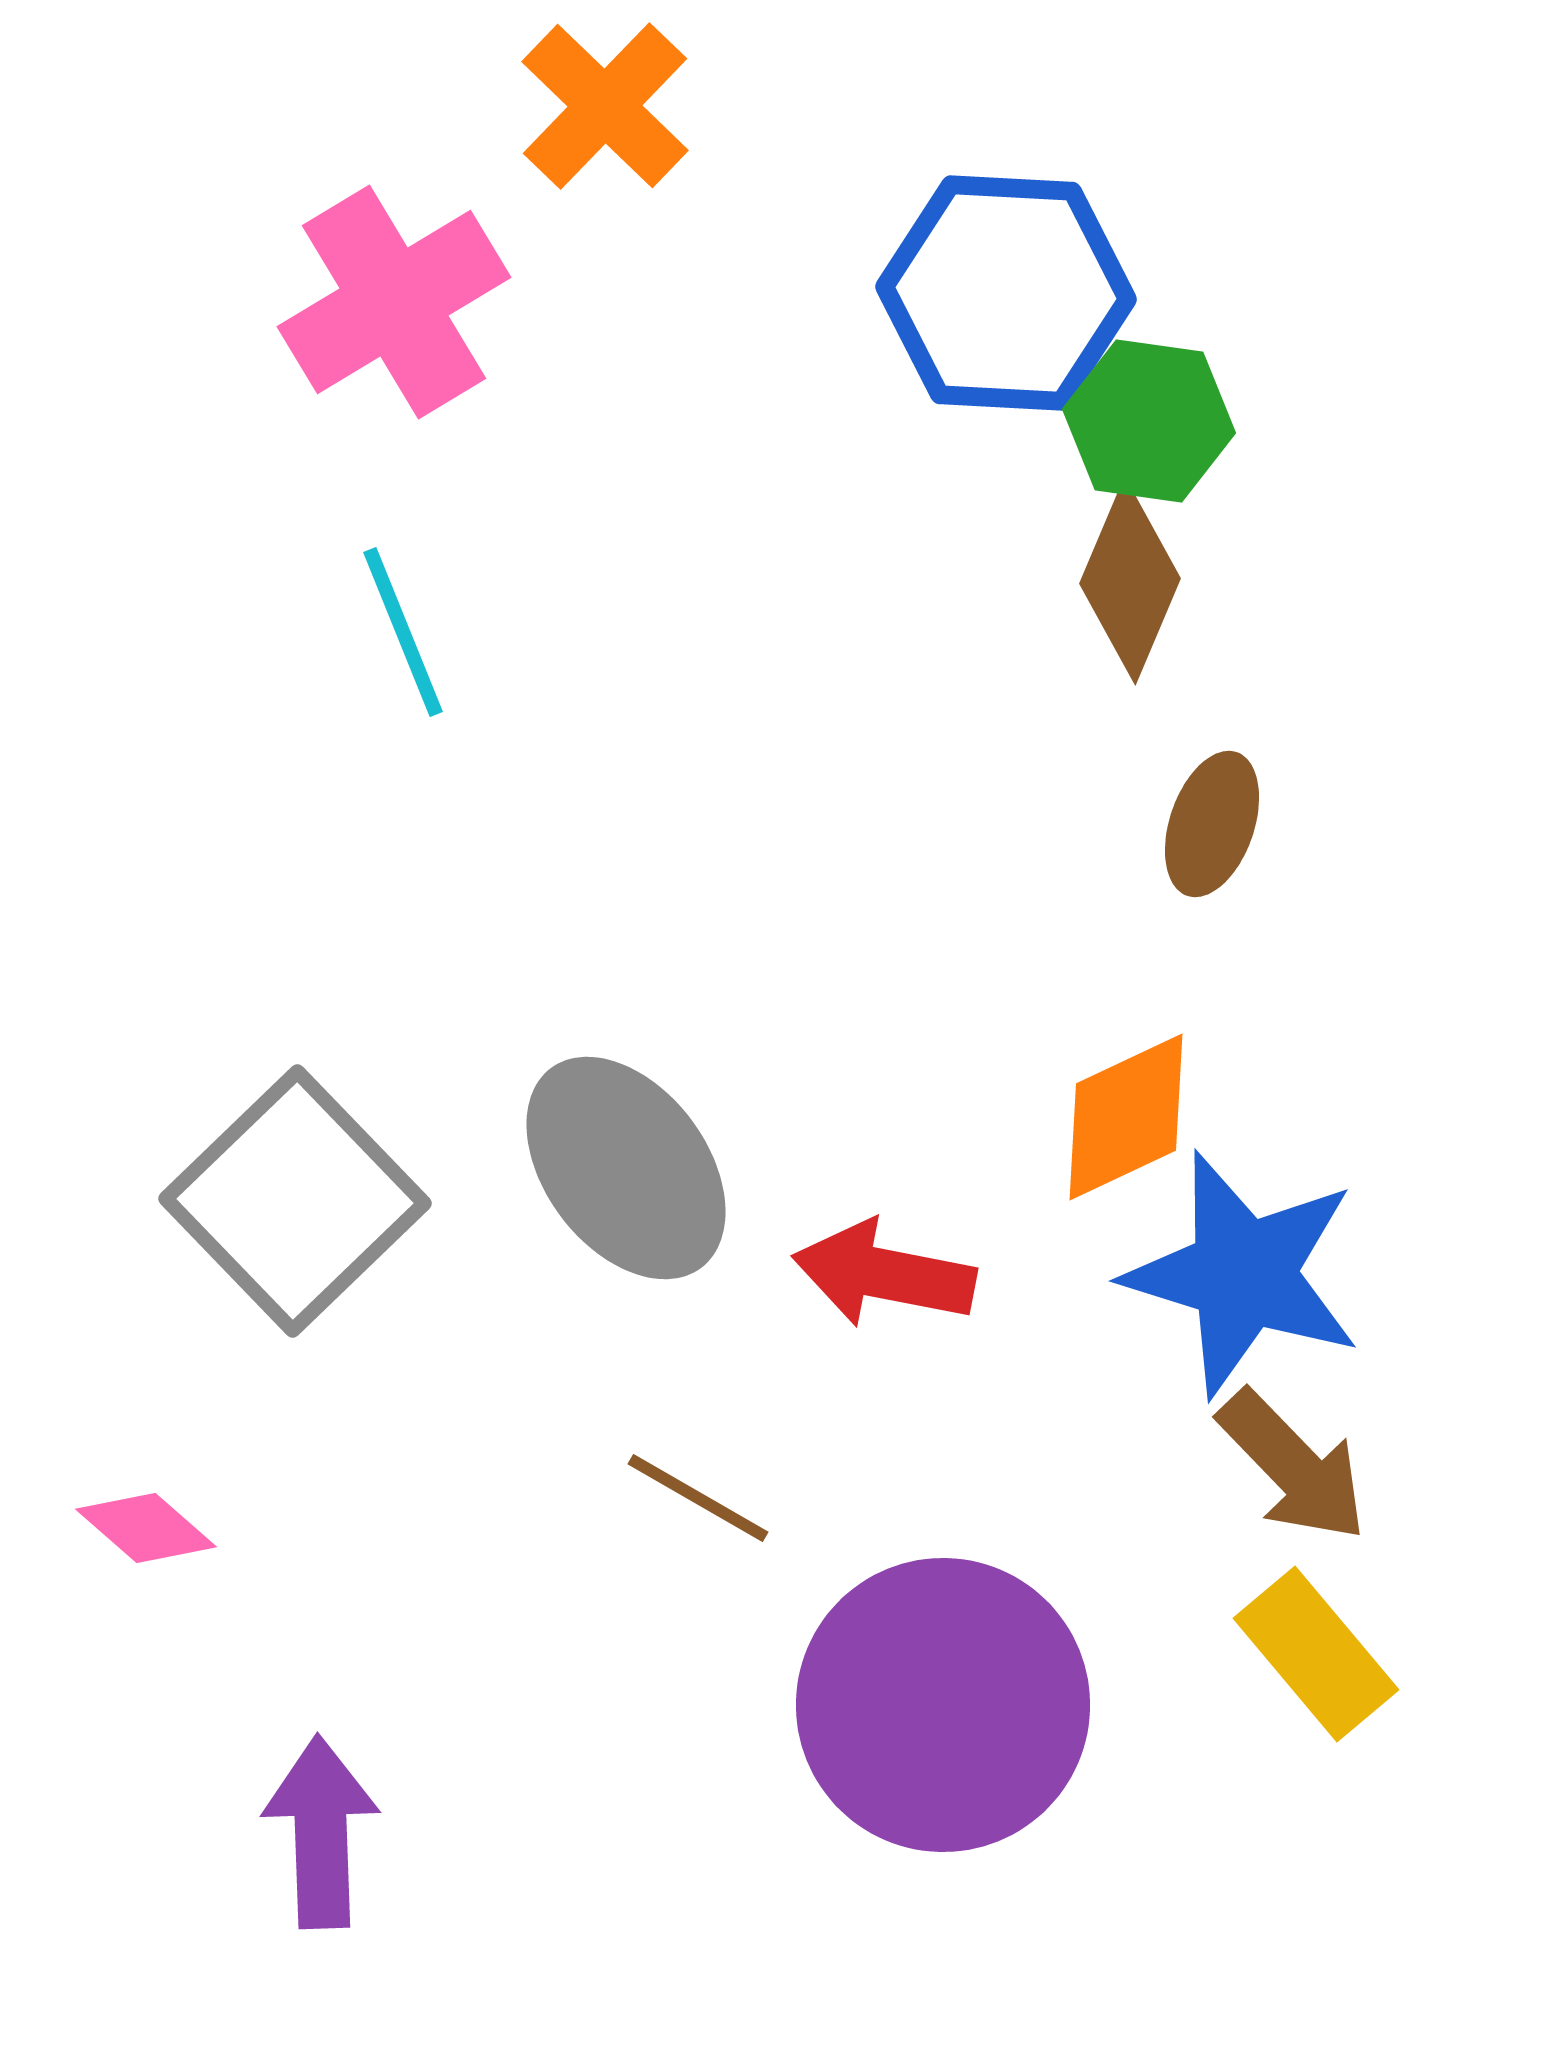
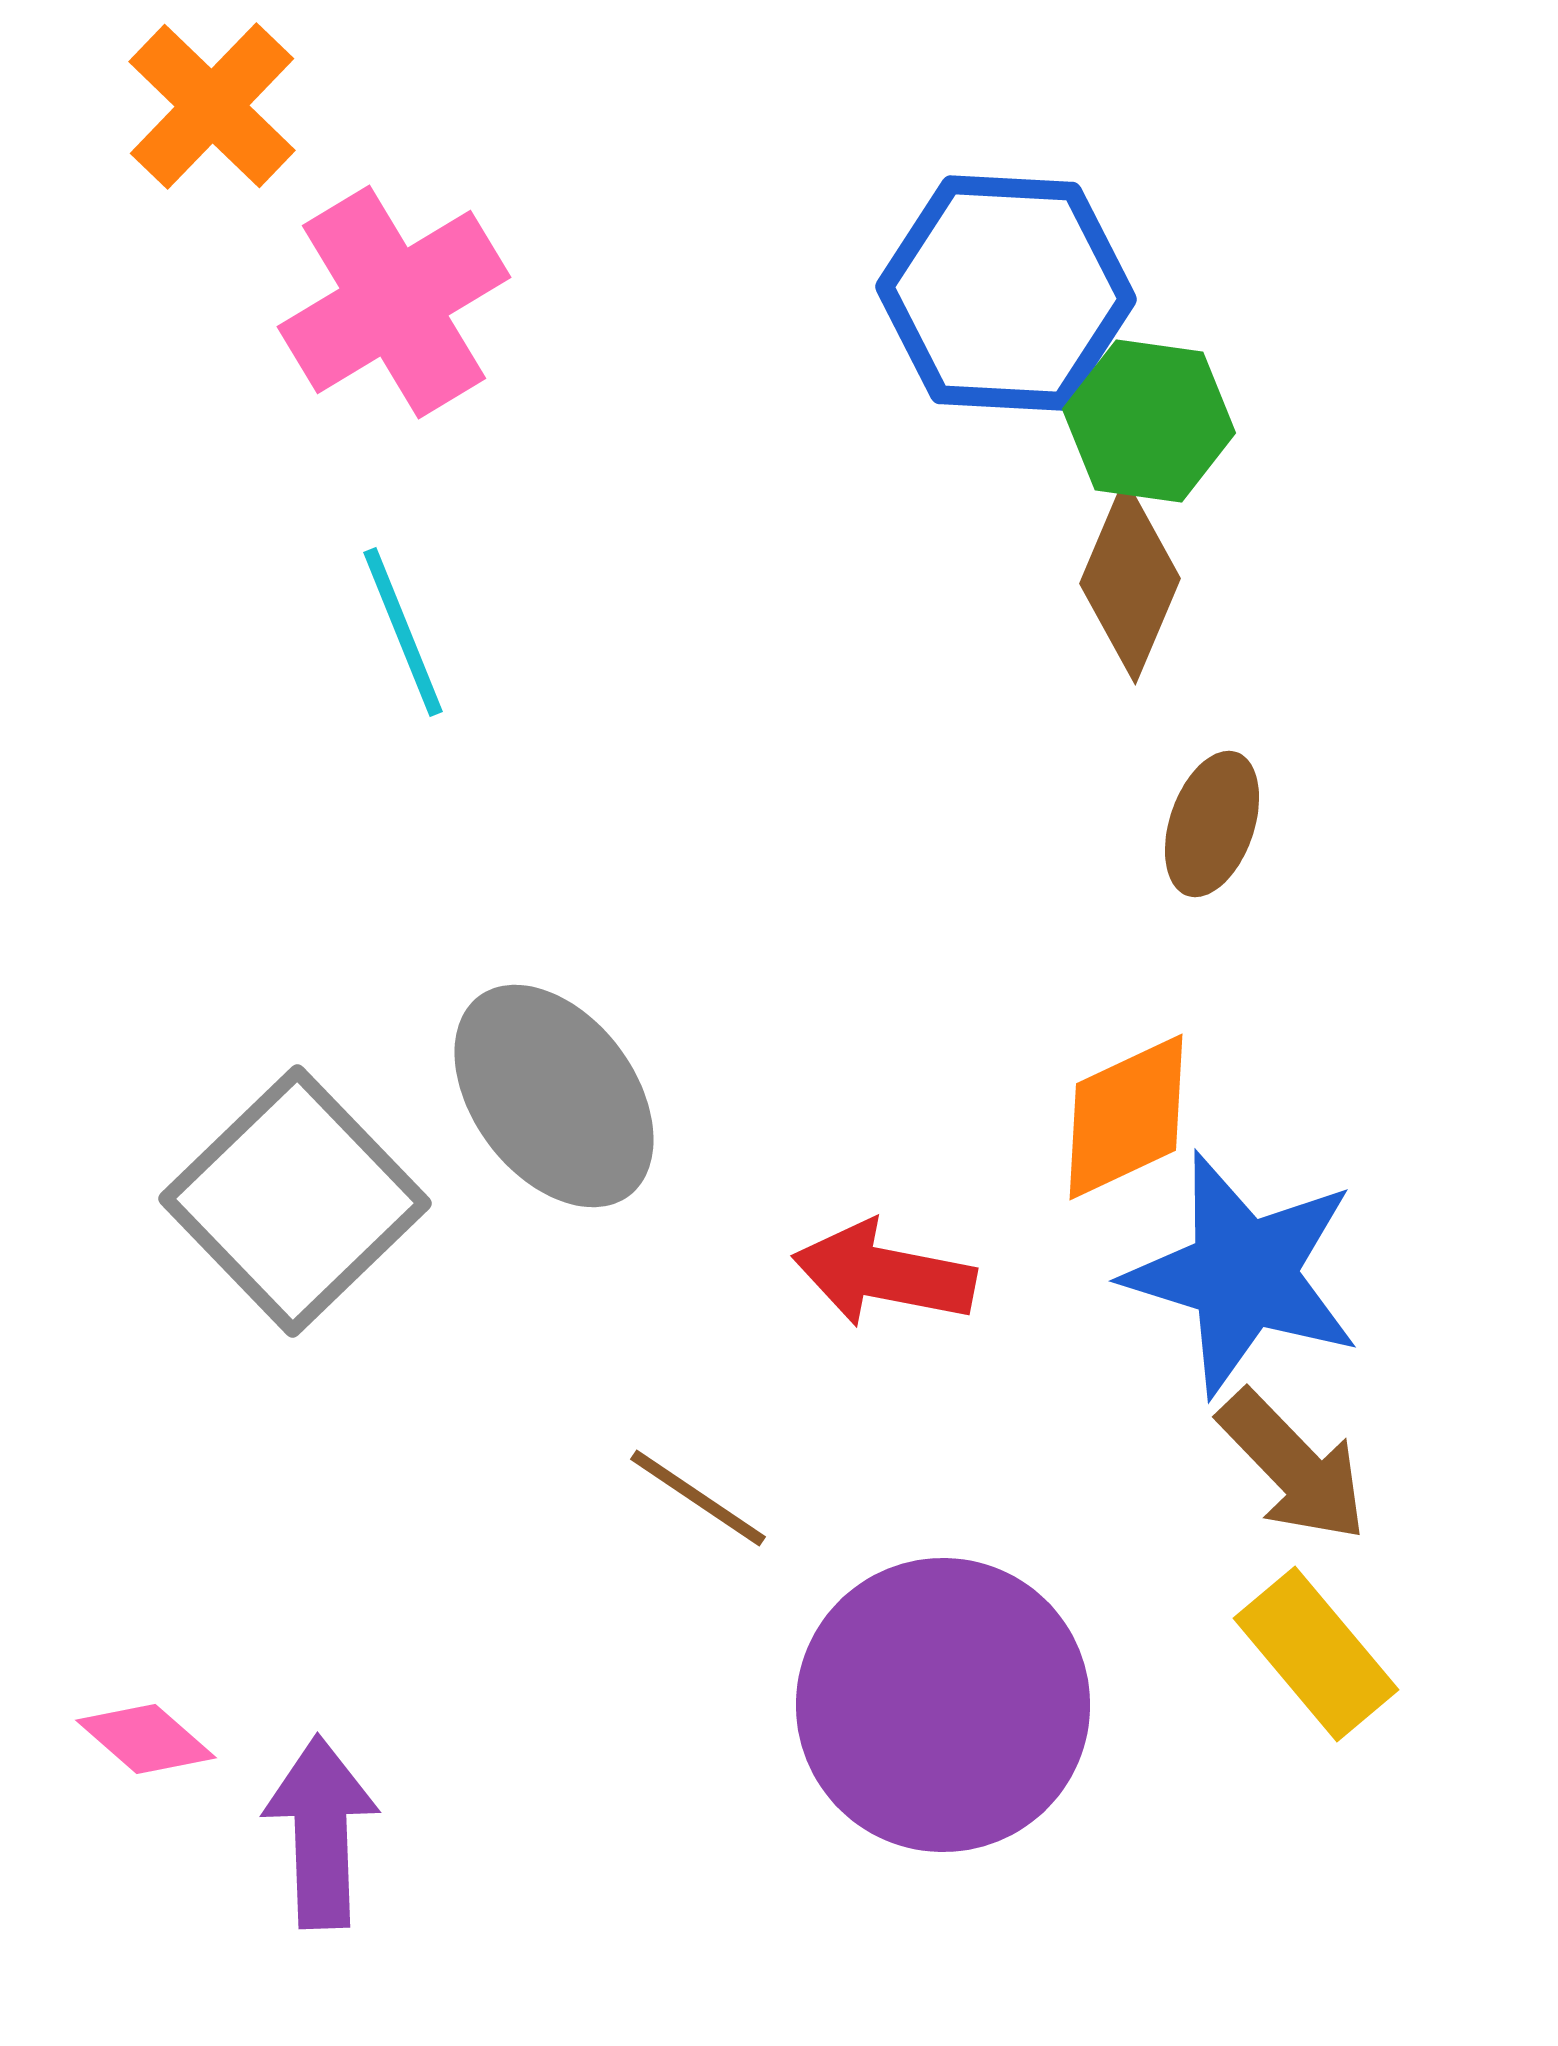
orange cross: moved 393 px left
gray ellipse: moved 72 px left, 72 px up
brown line: rotated 4 degrees clockwise
pink diamond: moved 211 px down
